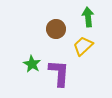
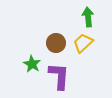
brown circle: moved 14 px down
yellow trapezoid: moved 3 px up
purple L-shape: moved 3 px down
